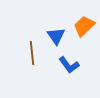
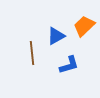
blue triangle: rotated 36 degrees clockwise
blue L-shape: rotated 70 degrees counterclockwise
